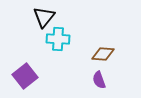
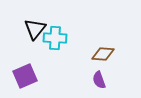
black triangle: moved 9 px left, 12 px down
cyan cross: moved 3 px left, 1 px up
purple square: rotated 15 degrees clockwise
